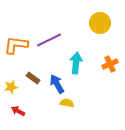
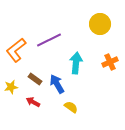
yellow circle: moved 1 px down
orange L-shape: moved 5 px down; rotated 45 degrees counterclockwise
orange cross: moved 2 px up
brown rectangle: moved 2 px right, 1 px down
yellow semicircle: moved 4 px right, 4 px down; rotated 24 degrees clockwise
red arrow: moved 15 px right, 9 px up
